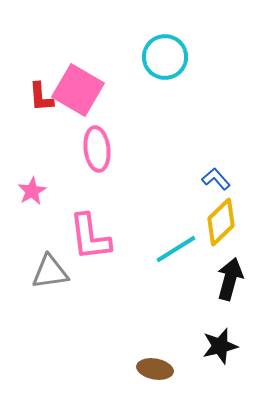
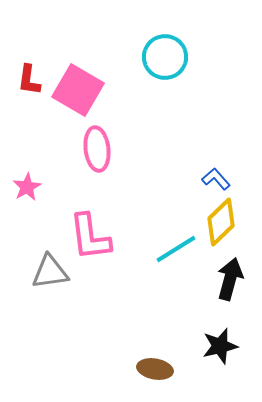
red L-shape: moved 12 px left, 17 px up; rotated 12 degrees clockwise
pink star: moved 5 px left, 4 px up
